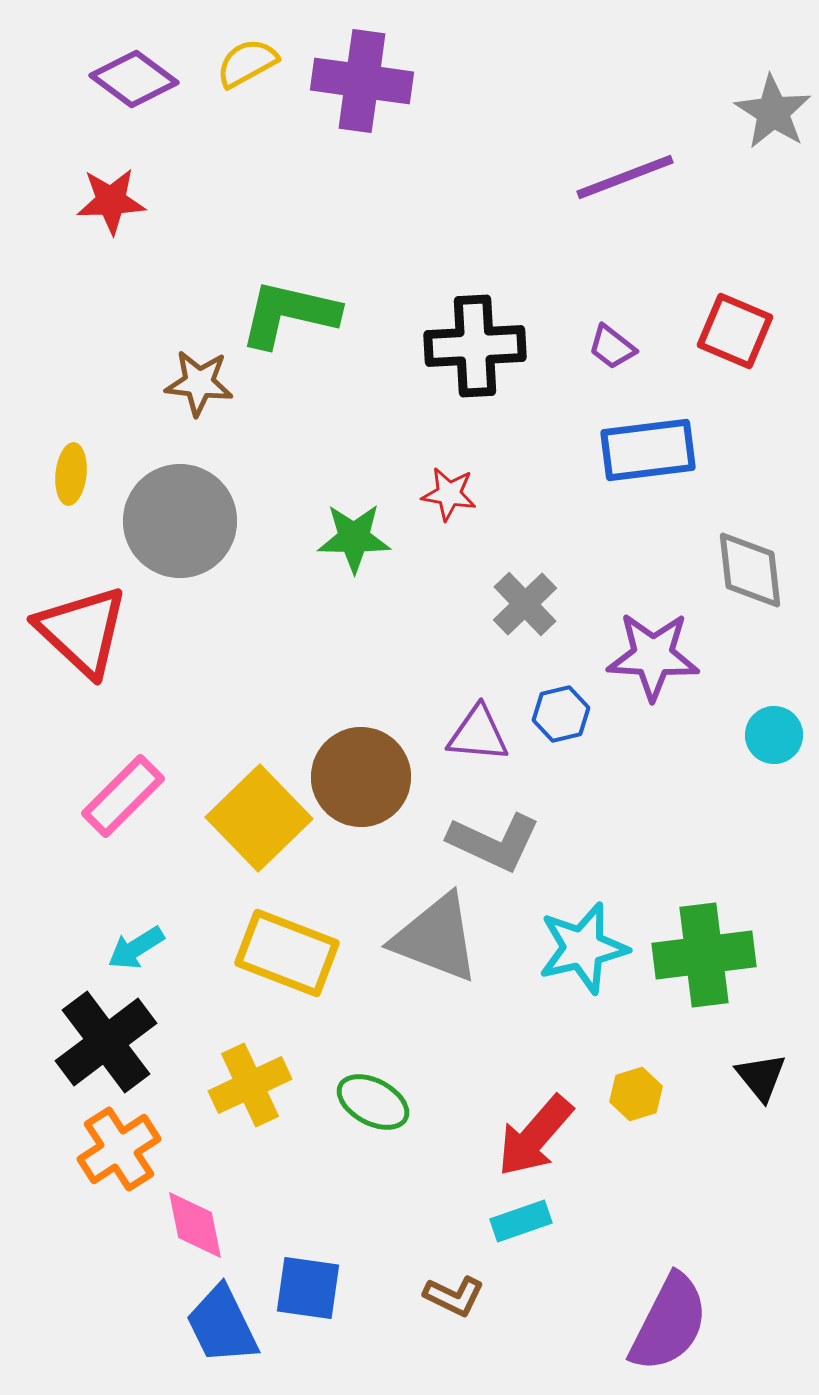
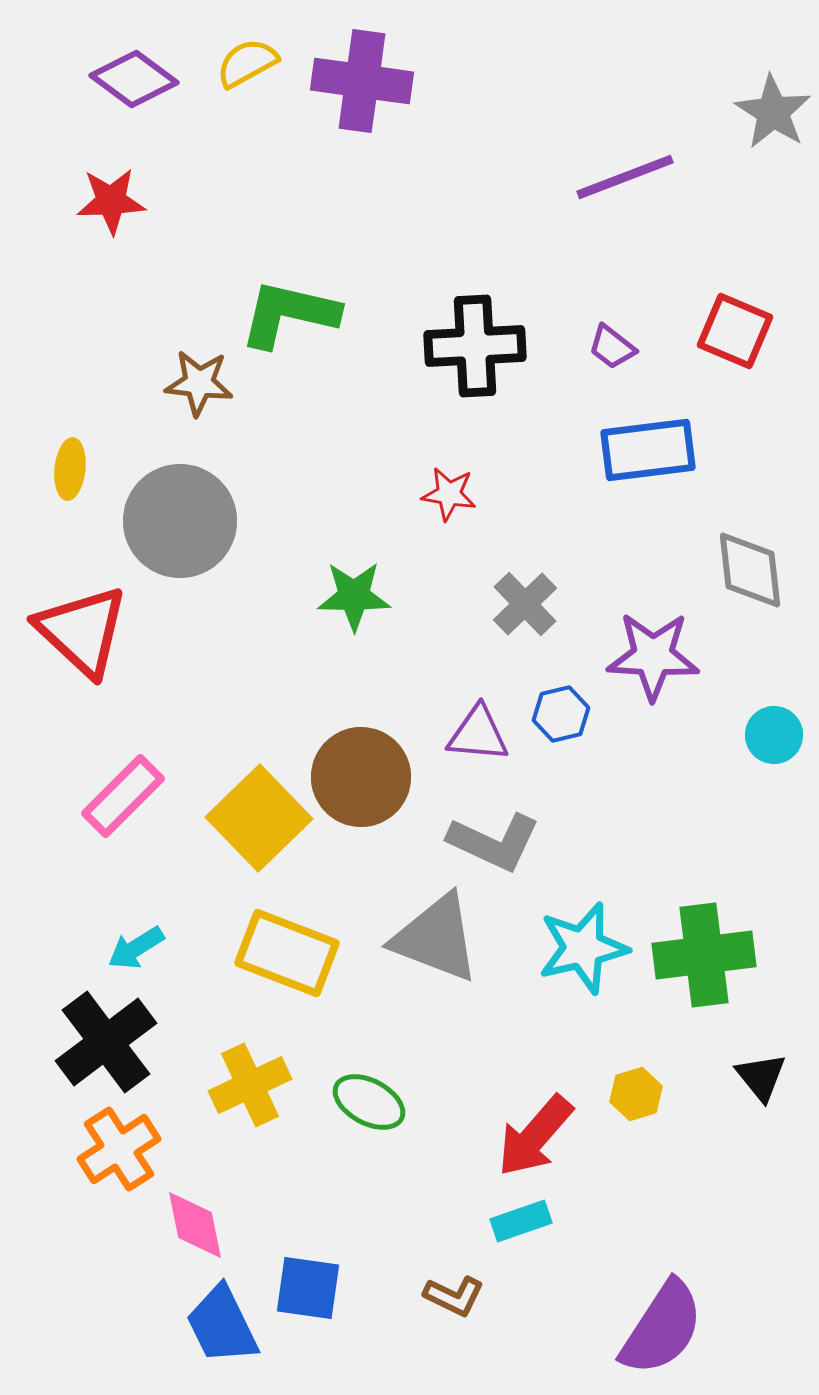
yellow ellipse at (71, 474): moved 1 px left, 5 px up
green star at (354, 538): moved 58 px down
green ellipse at (373, 1102): moved 4 px left
purple semicircle at (669, 1323): moved 7 px left, 5 px down; rotated 6 degrees clockwise
